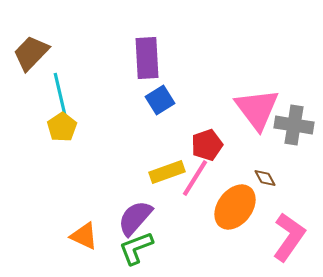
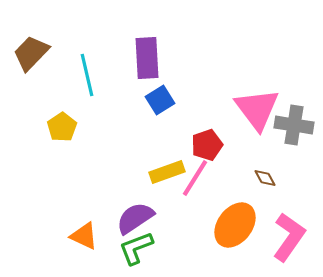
cyan line: moved 27 px right, 19 px up
orange ellipse: moved 18 px down
purple semicircle: rotated 15 degrees clockwise
